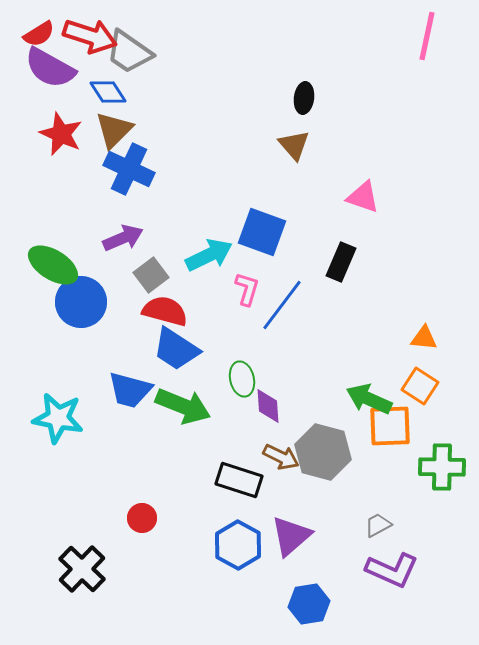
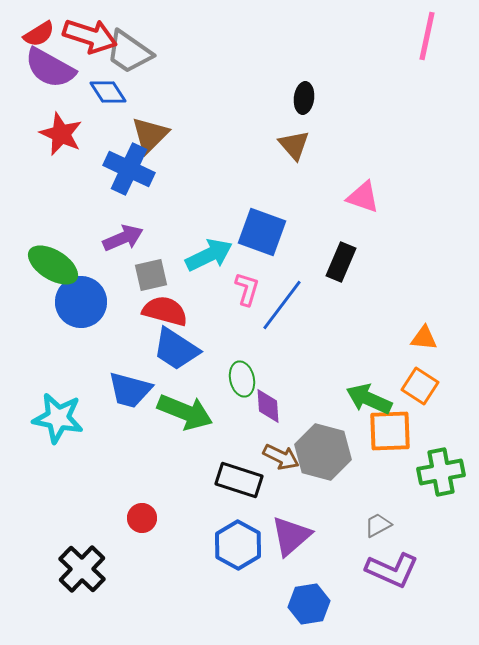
brown triangle at (114, 130): moved 36 px right, 5 px down
gray square at (151, 275): rotated 24 degrees clockwise
green arrow at (183, 406): moved 2 px right, 6 px down
orange square at (390, 426): moved 5 px down
green cross at (442, 467): moved 1 px left, 5 px down; rotated 12 degrees counterclockwise
